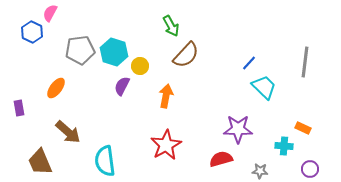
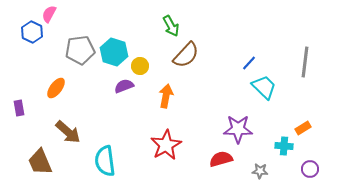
pink semicircle: moved 1 px left, 1 px down
purple semicircle: moved 2 px right; rotated 42 degrees clockwise
orange rectangle: rotated 56 degrees counterclockwise
